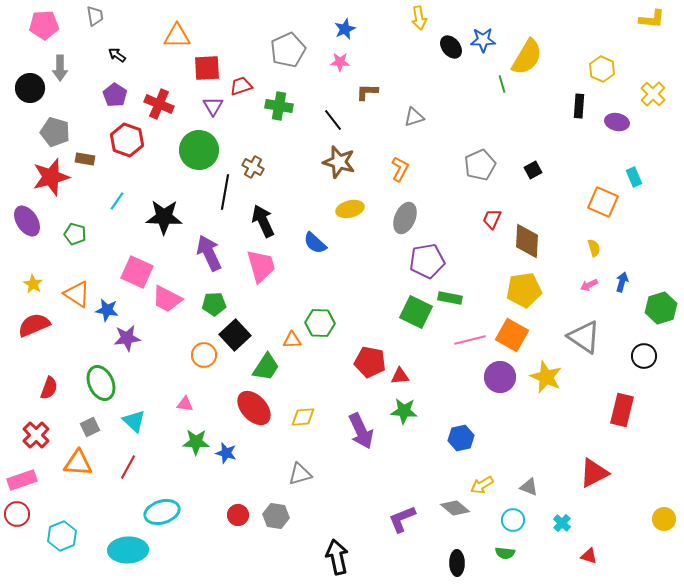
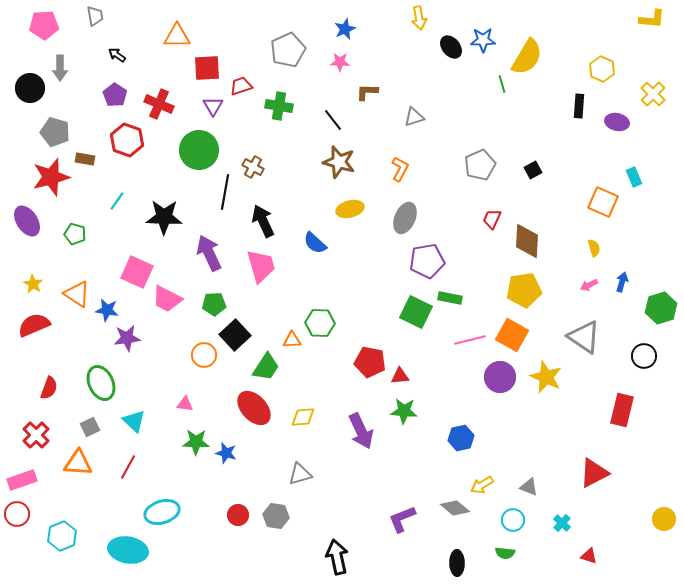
cyan ellipse at (128, 550): rotated 12 degrees clockwise
